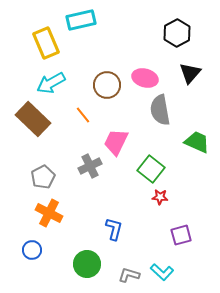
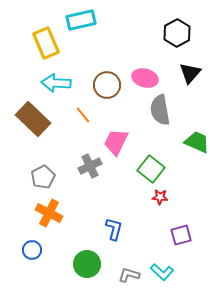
cyan arrow: moved 5 px right; rotated 32 degrees clockwise
